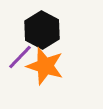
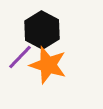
orange star: moved 3 px right, 1 px up
